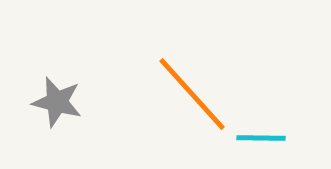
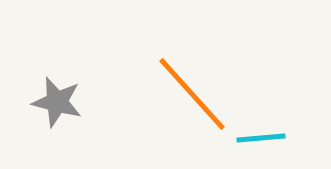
cyan line: rotated 6 degrees counterclockwise
